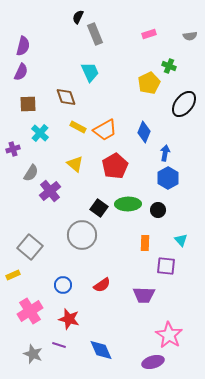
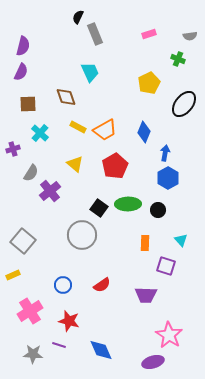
green cross at (169, 66): moved 9 px right, 7 px up
gray square at (30, 247): moved 7 px left, 6 px up
purple square at (166, 266): rotated 12 degrees clockwise
purple trapezoid at (144, 295): moved 2 px right
red star at (69, 319): moved 2 px down
gray star at (33, 354): rotated 18 degrees counterclockwise
